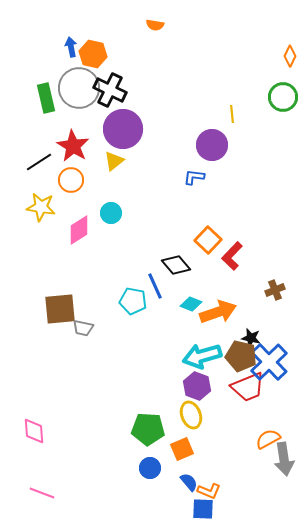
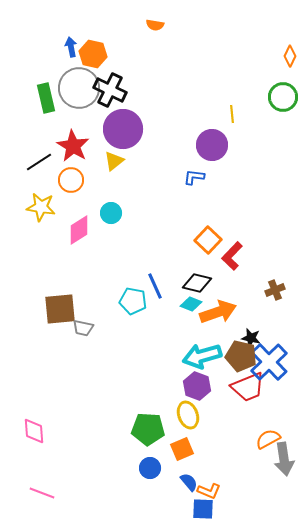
black diamond at (176, 265): moved 21 px right, 18 px down; rotated 36 degrees counterclockwise
yellow ellipse at (191, 415): moved 3 px left
